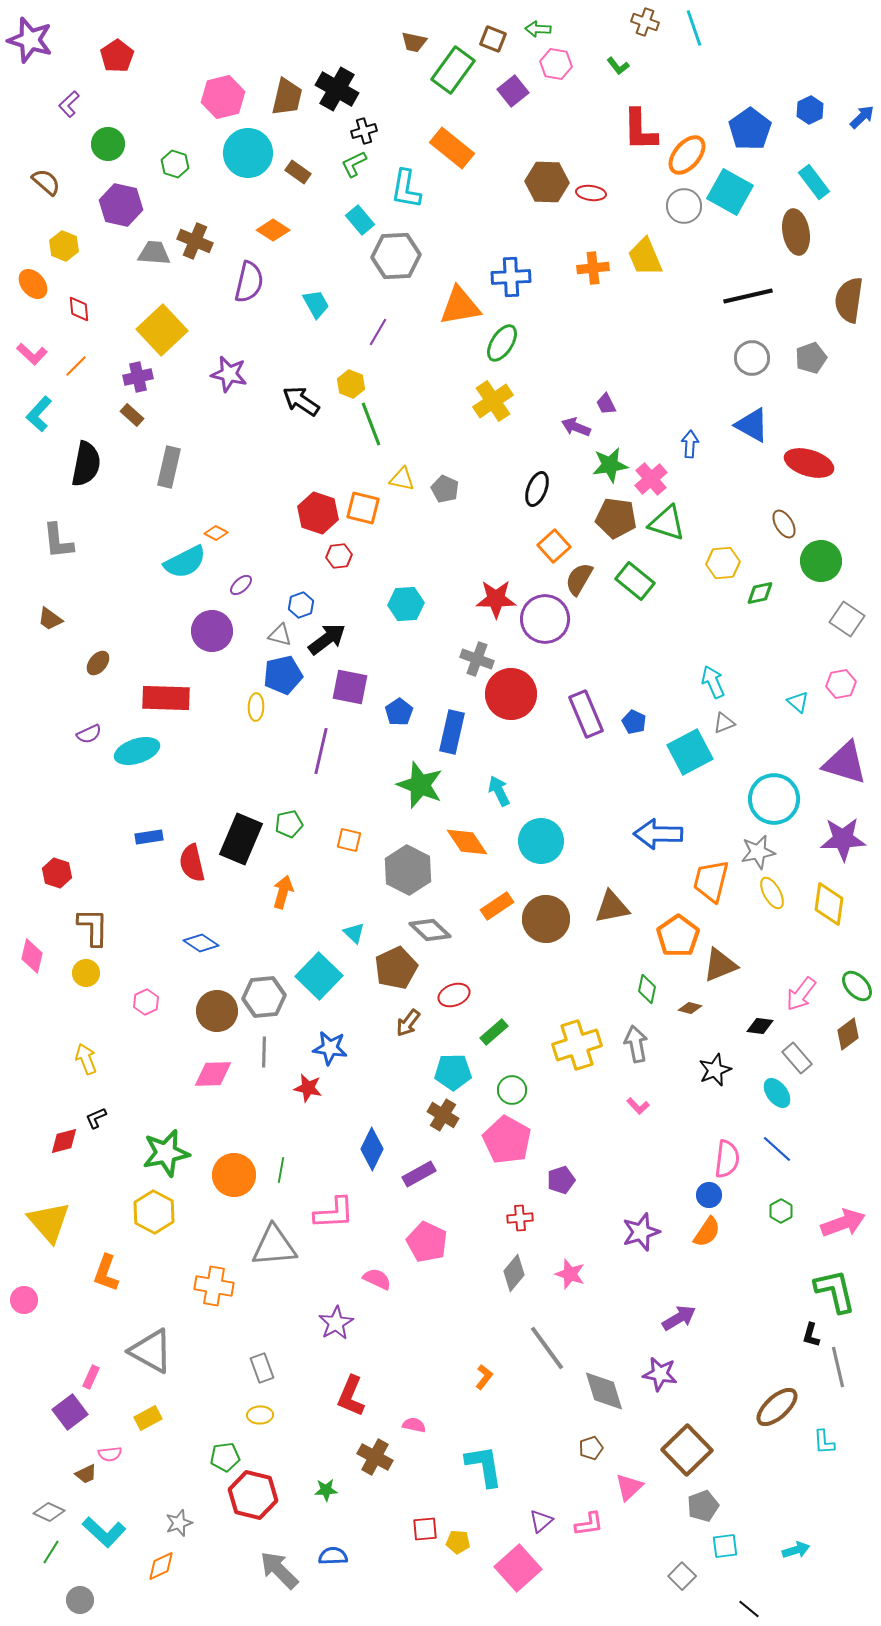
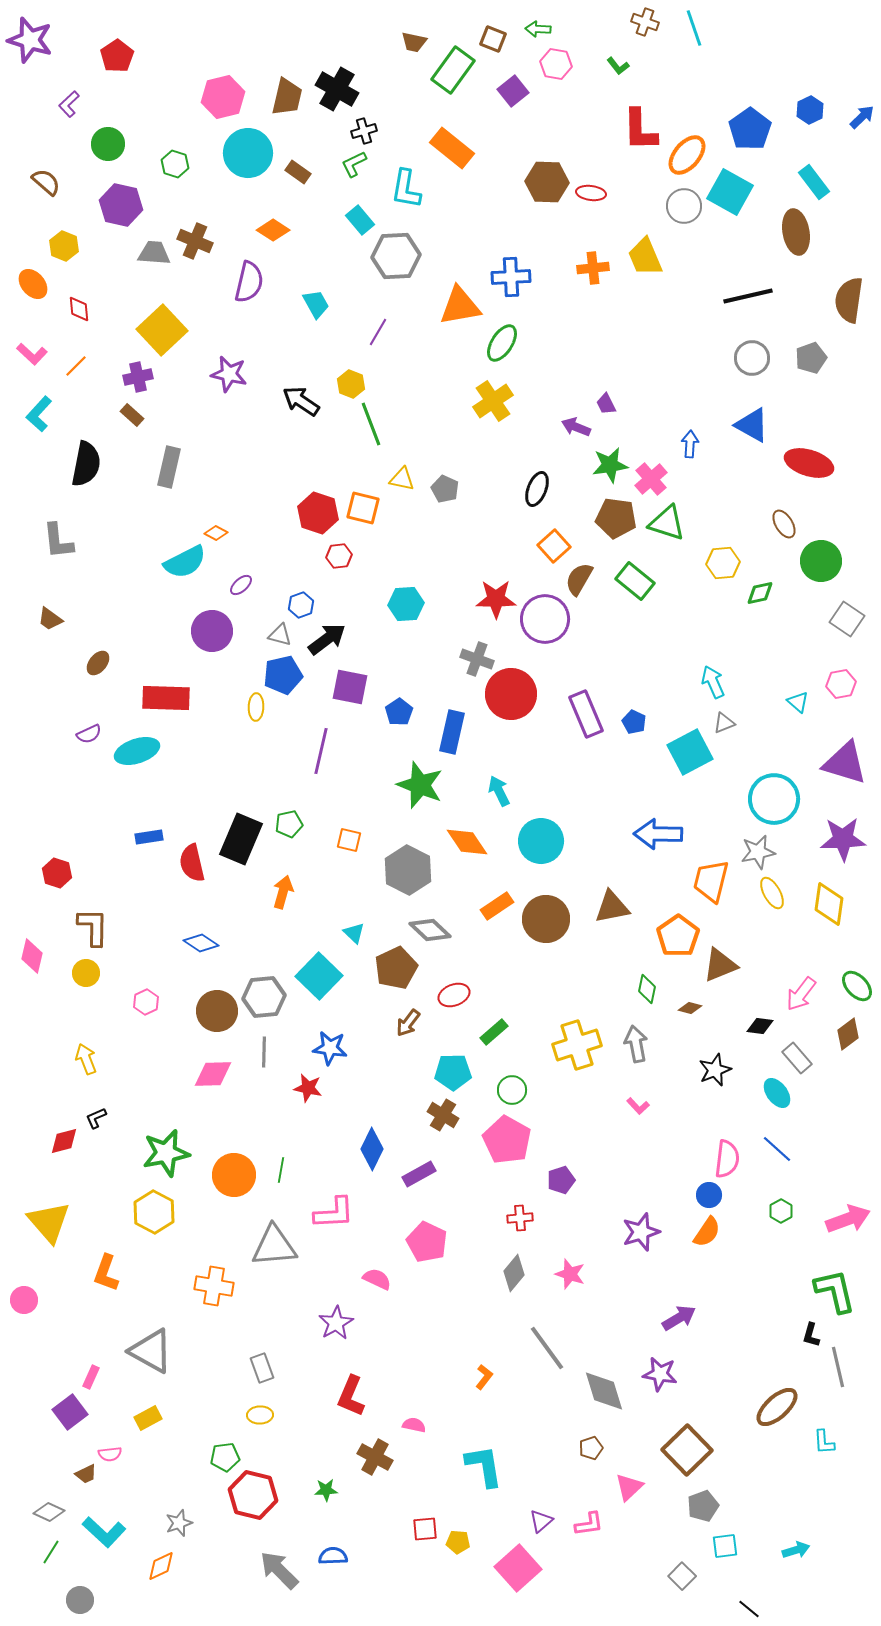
pink arrow at (843, 1223): moved 5 px right, 4 px up
